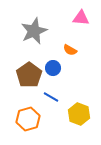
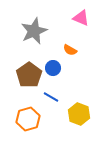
pink triangle: rotated 18 degrees clockwise
